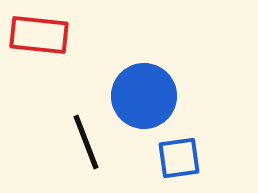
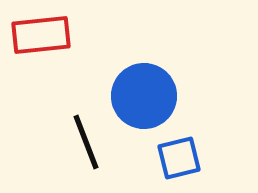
red rectangle: moved 2 px right; rotated 12 degrees counterclockwise
blue square: rotated 6 degrees counterclockwise
